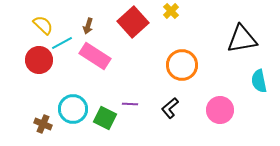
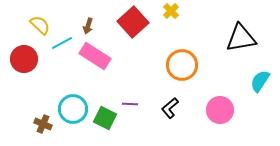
yellow semicircle: moved 3 px left
black triangle: moved 1 px left, 1 px up
red circle: moved 15 px left, 1 px up
cyan semicircle: moved 1 px right; rotated 45 degrees clockwise
